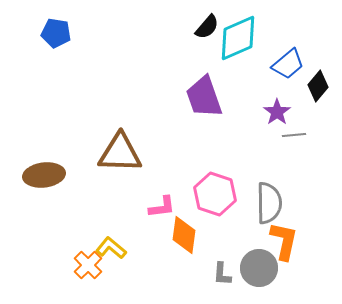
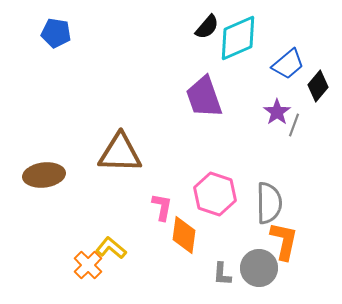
gray line: moved 10 px up; rotated 65 degrees counterclockwise
pink L-shape: rotated 72 degrees counterclockwise
